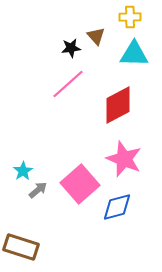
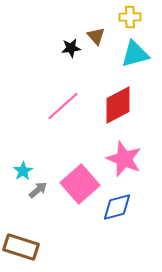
cyan triangle: moved 1 px right; rotated 16 degrees counterclockwise
pink line: moved 5 px left, 22 px down
